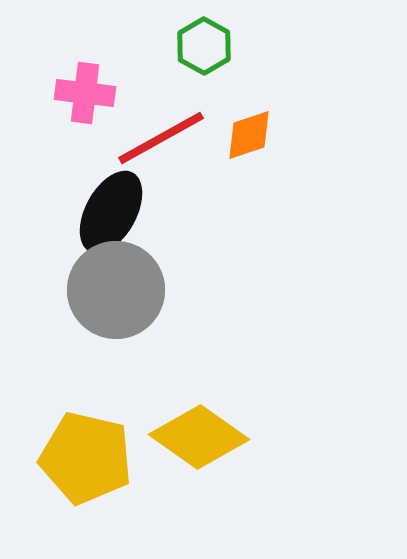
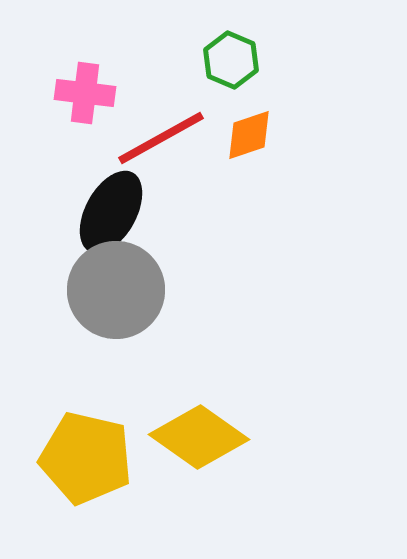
green hexagon: moved 27 px right, 14 px down; rotated 6 degrees counterclockwise
